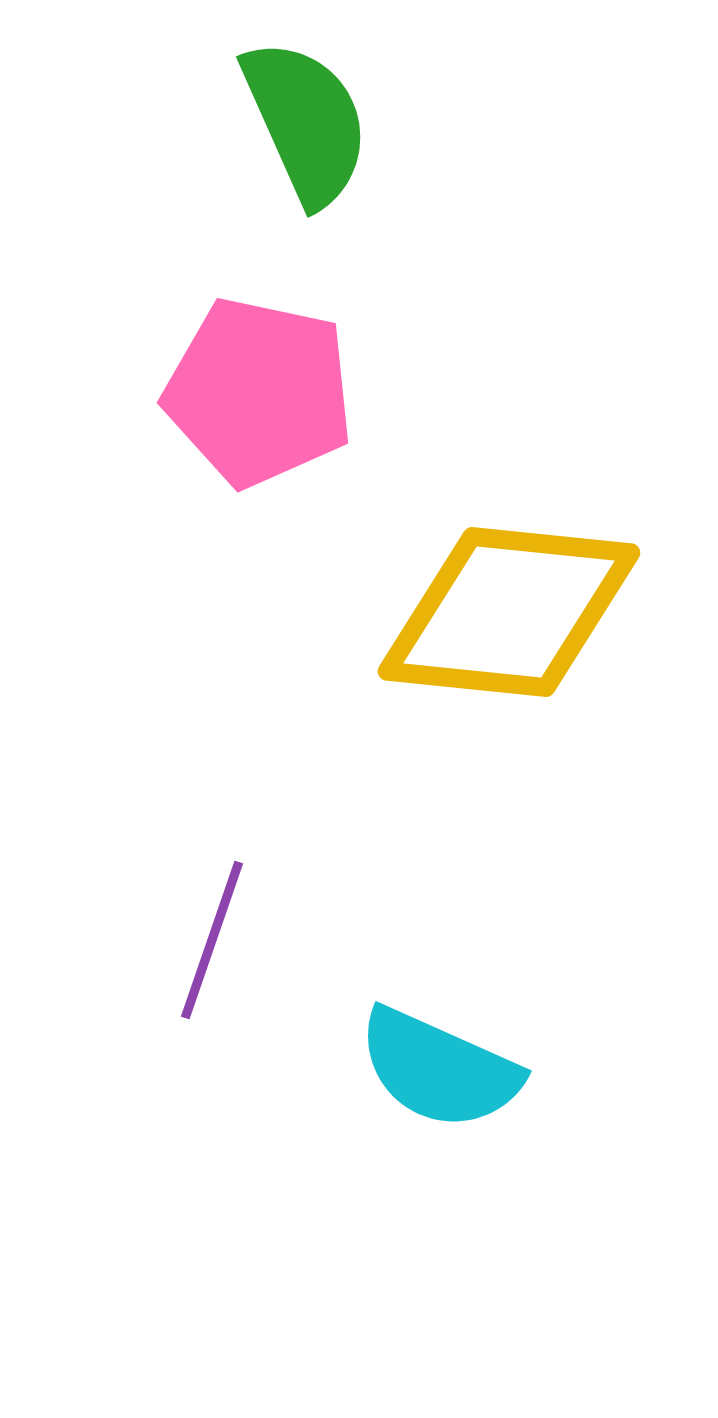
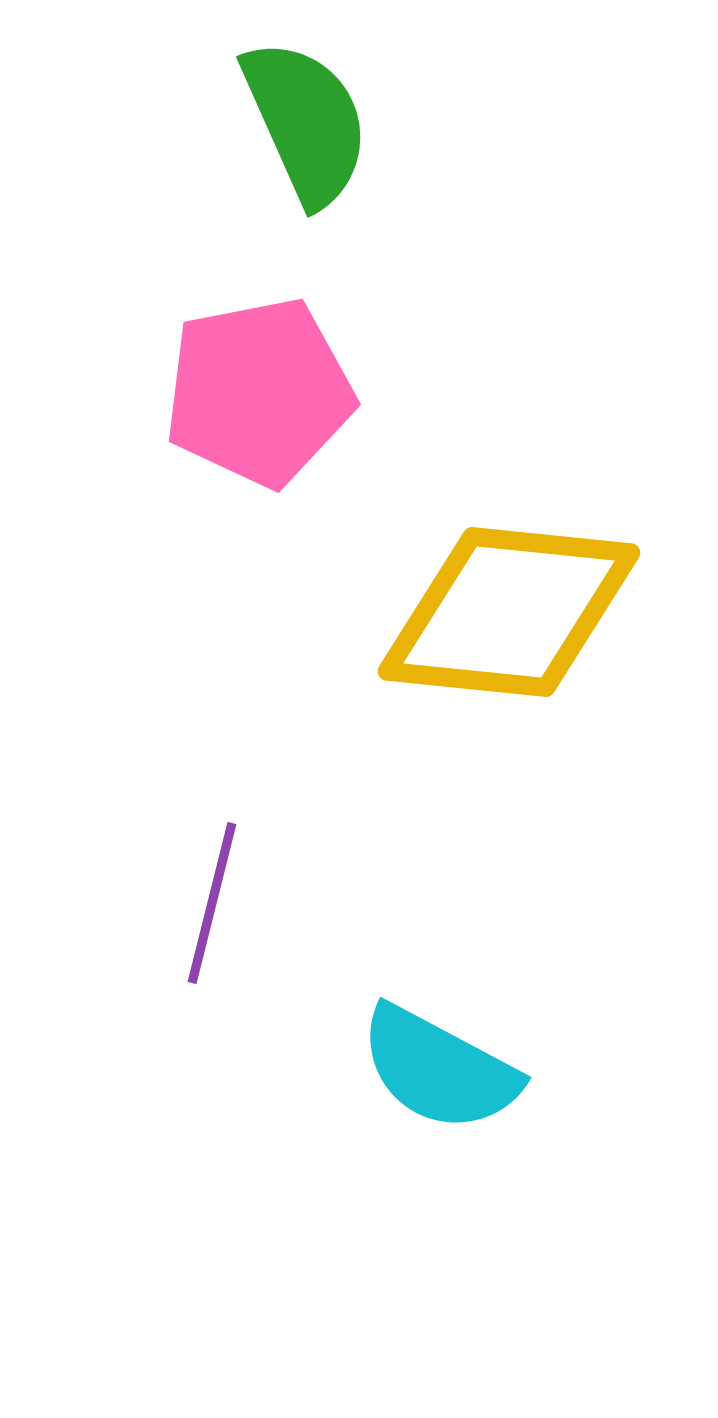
pink pentagon: rotated 23 degrees counterclockwise
purple line: moved 37 px up; rotated 5 degrees counterclockwise
cyan semicircle: rotated 4 degrees clockwise
